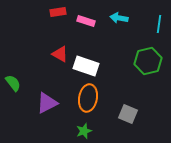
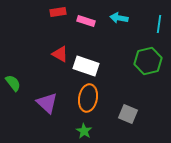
purple triangle: rotated 50 degrees counterclockwise
green star: rotated 21 degrees counterclockwise
